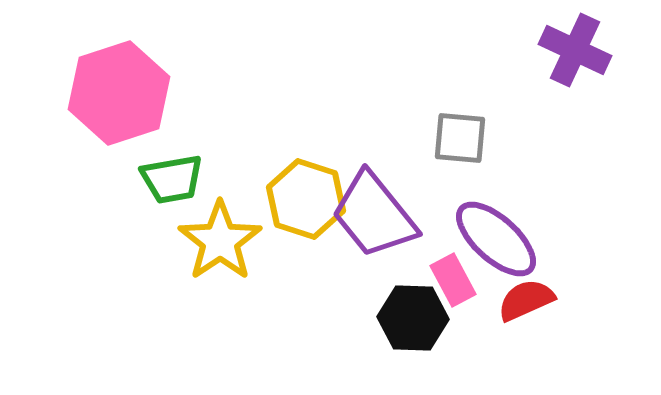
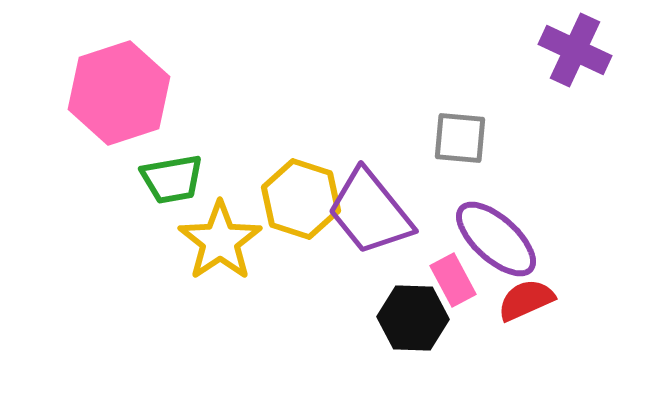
yellow hexagon: moved 5 px left
purple trapezoid: moved 4 px left, 3 px up
